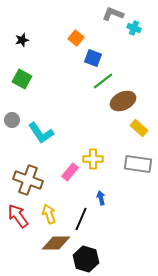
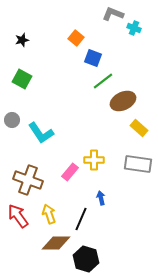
yellow cross: moved 1 px right, 1 px down
